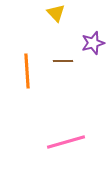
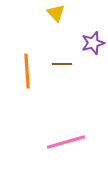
brown line: moved 1 px left, 3 px down
